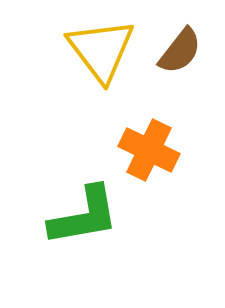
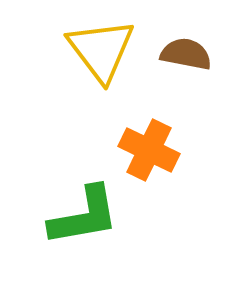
brown semicircle: moved 6 px right, 3 px down; rotated 117 degrees counterclockwise
